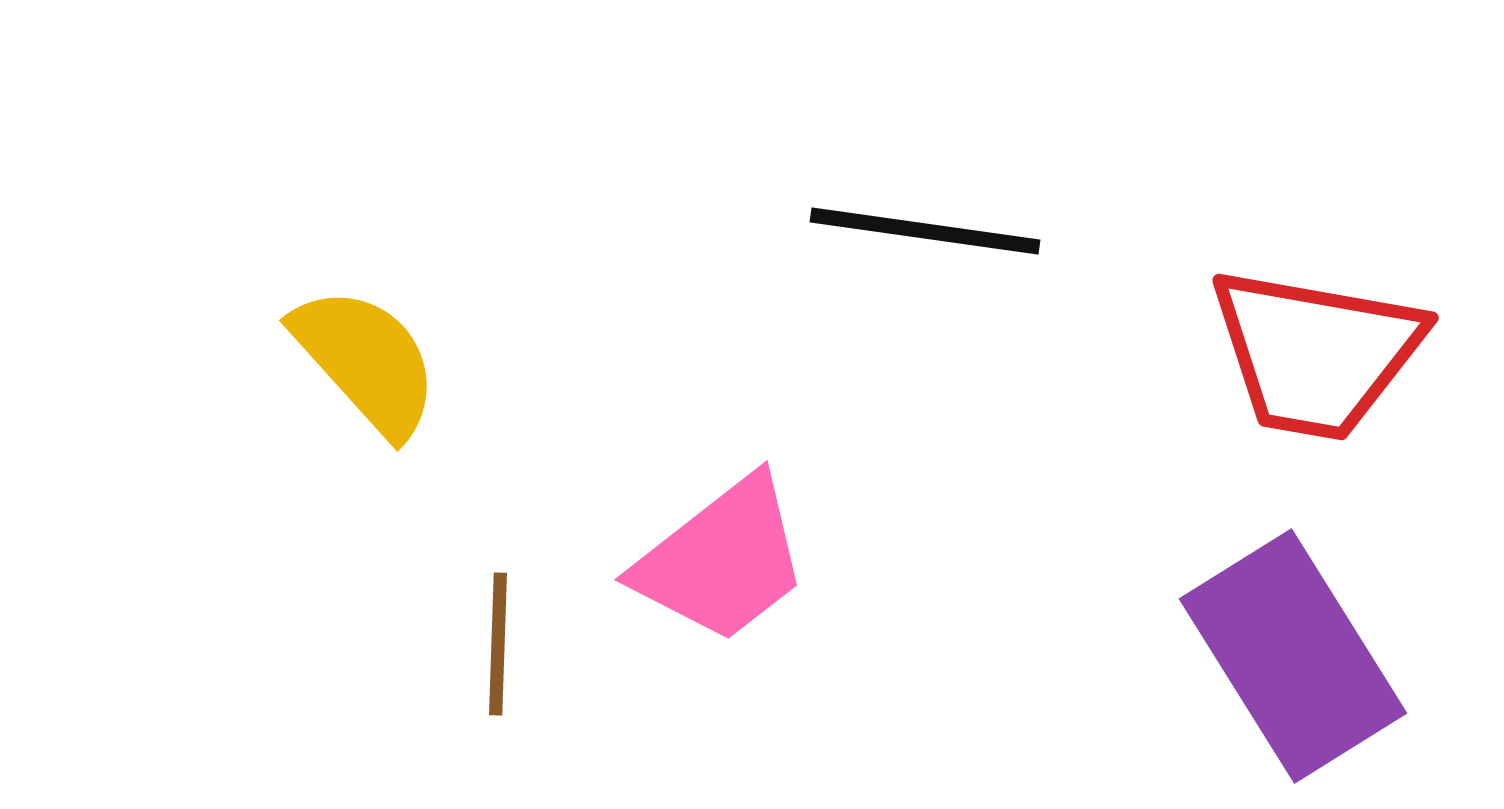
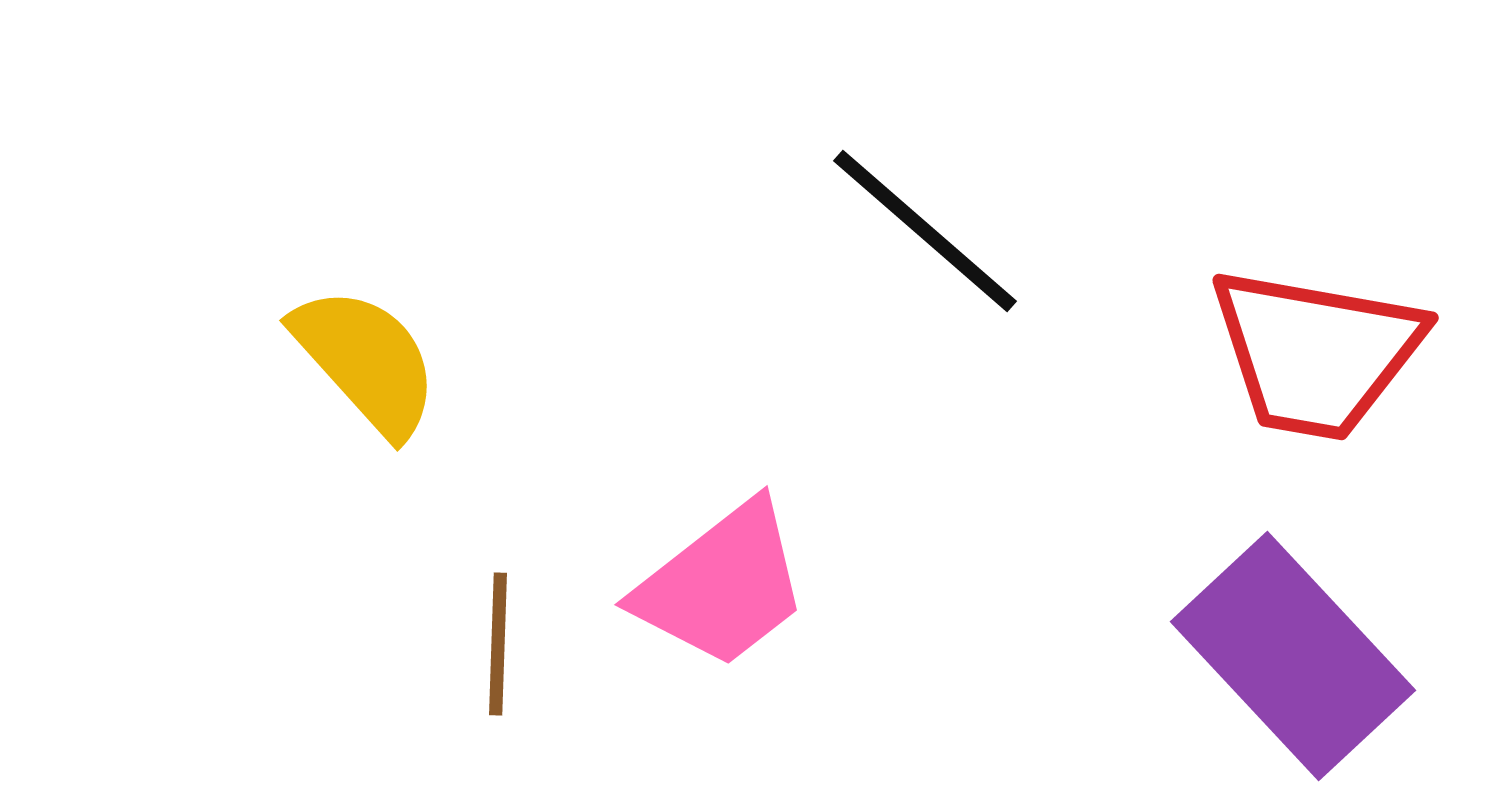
black line: rotated 33 degrees clockwise
pink trapezoid: moved 25 px down
purple rectangle: rotated 11 degrees counterclockwise
